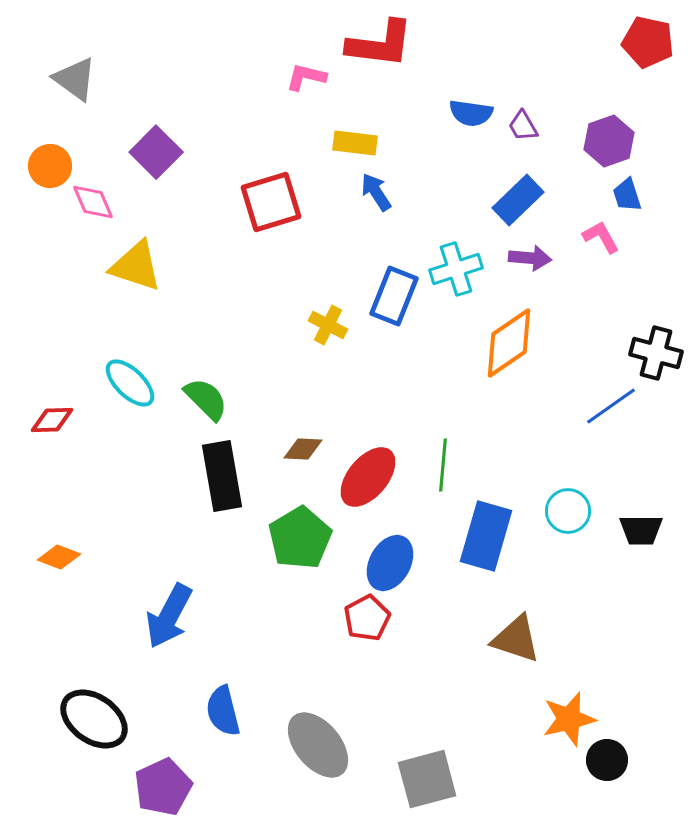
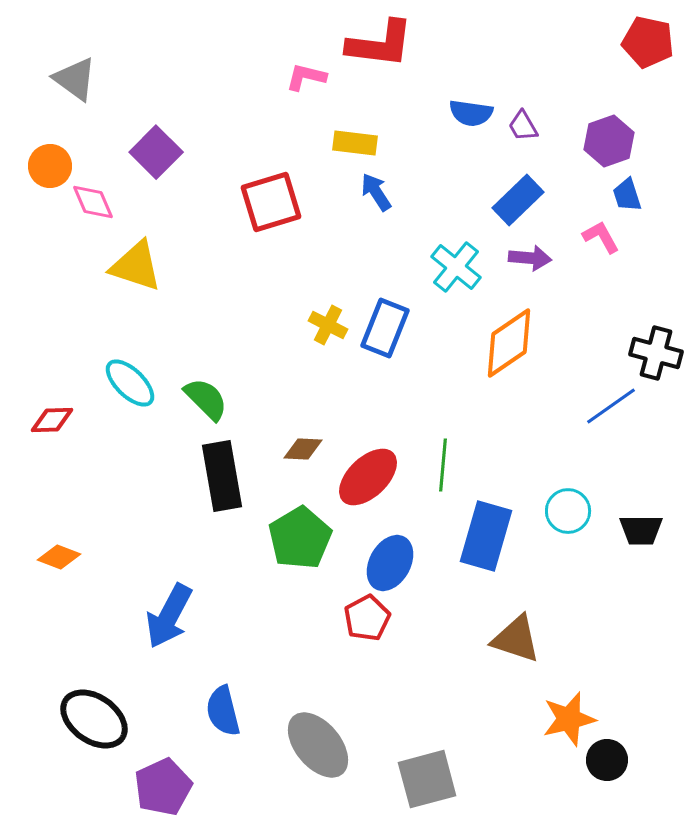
cyan cross at (456, 269): moved 2 px up; rotated 33 degrees counterclockwise
blue rectangle at (394, 296): moved 9 px left, 32 px down
red ellipse at (368, 477): rotated 6 degrees clockwise
